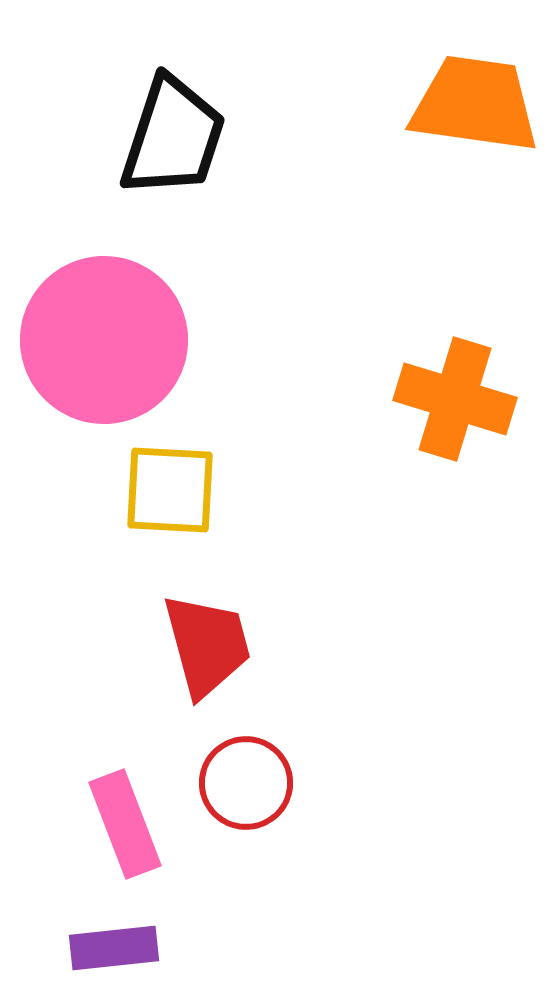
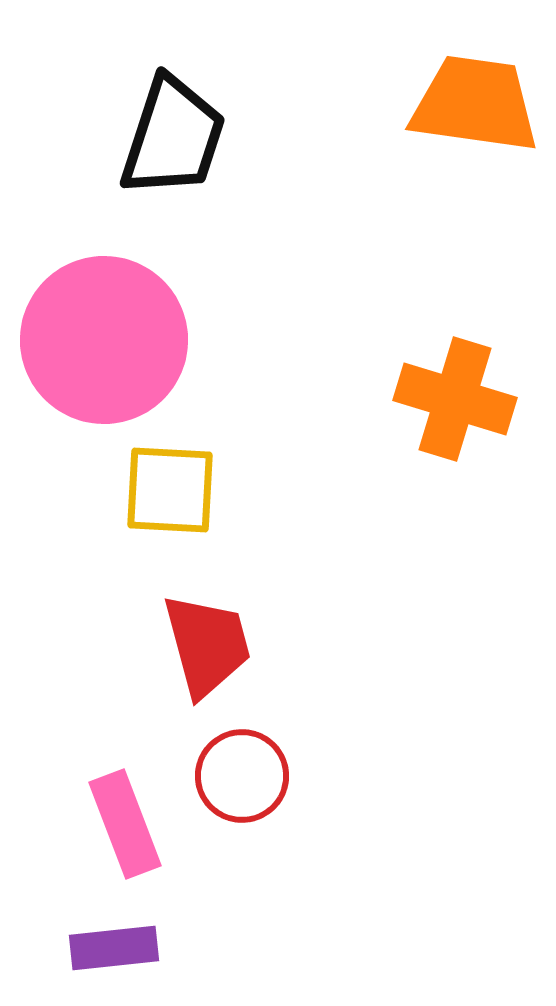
red circle: moved 4 px left, 7 px up
